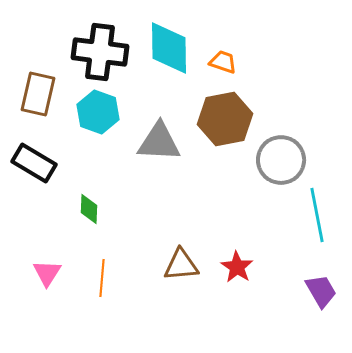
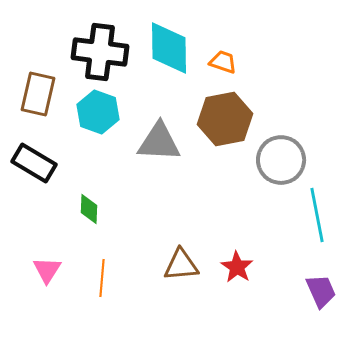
pink triangle: moved 3 px up
purple trapezoid: rotated 6 degrees clockwise
